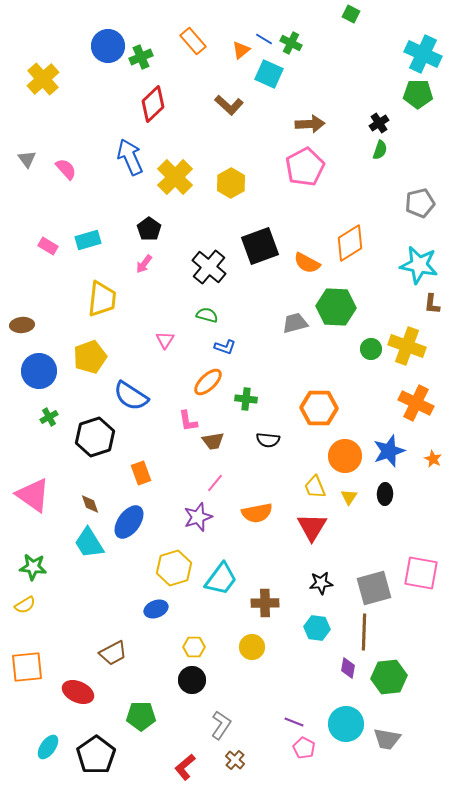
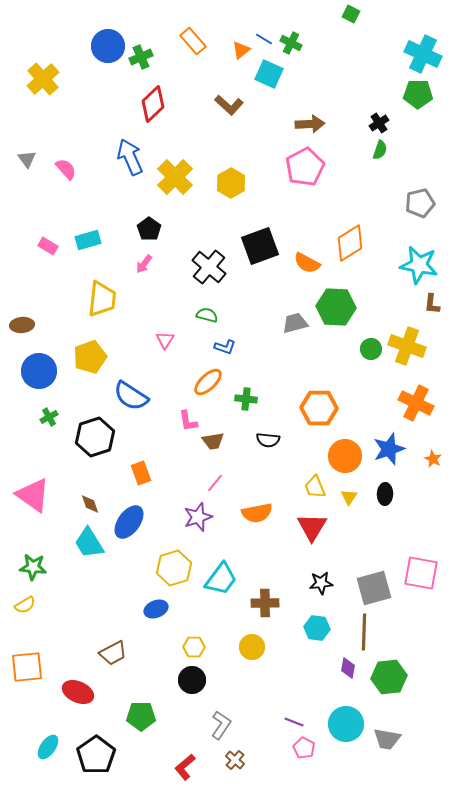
blue star at (389, 451): moved 2 px up
